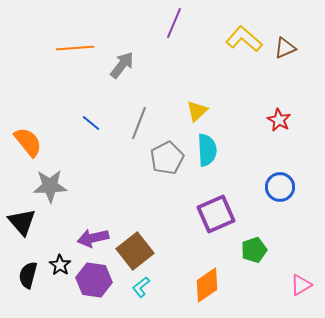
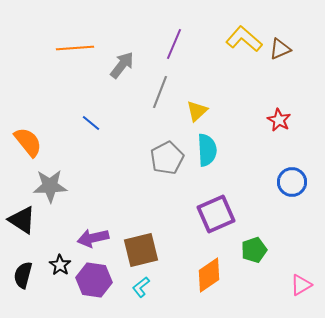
purple line: moved 21 px down
brown triangle: moved 5 px left, 1 px down
gray line: moved 21 px right, 31 px up
blue circle: moved 12 px right, 5 px up
black triangle: moved 2 px up; rotated 16 degrees counterclockwise
brown square: moved 6 px right, 1 px up; rotated 24 degrees clockwise
black semicircle: moved 5 px left
orange diamond: moved 2 px right, 10 px up
